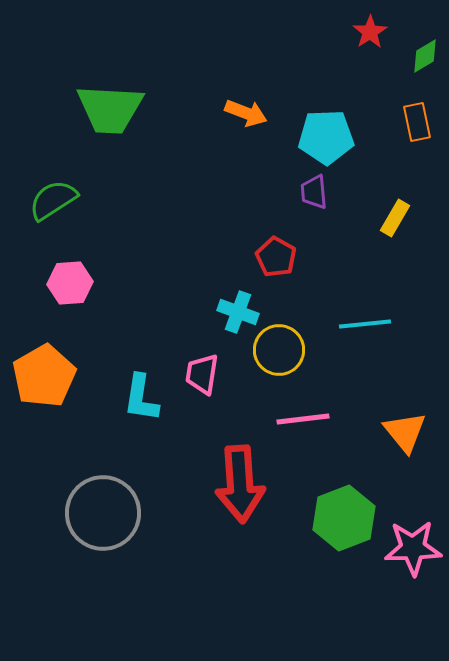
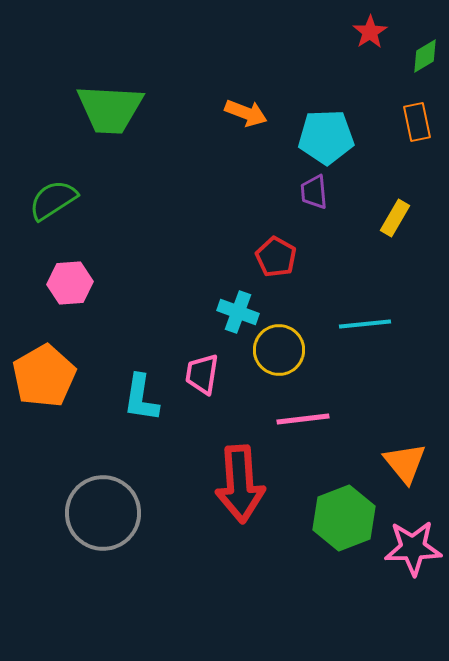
orange triangle: moved 31 px down
